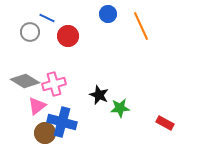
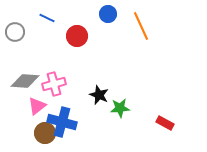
gray circle: moved 15 px left
red circle: moved 9 px right
gray diamond: rotated 28 degrees counterclockwise
